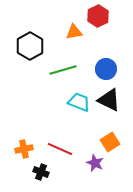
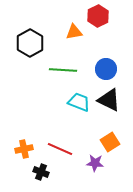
black hexagon: moved 3 px up
green line: rotated 20 degrees clockwise
purple star: rotated 18 degrees counterclockwise
